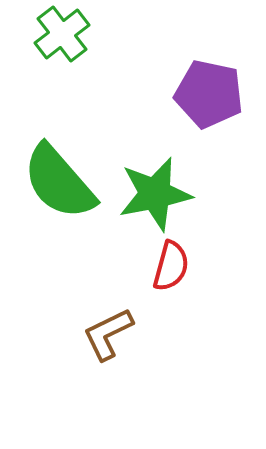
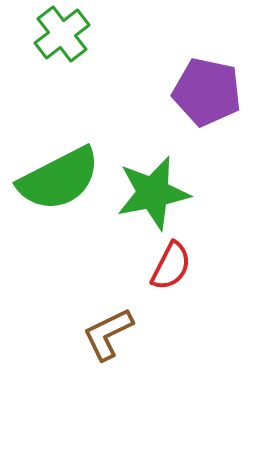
purple pentagon: moved 2 px left, 2 px up
green semicircle: moved 3 px up; rotated 76 degrees counterclockwise
green star: moved 2 px left, 1 px up
red semicircle: rotated 12 degrees clockwise
